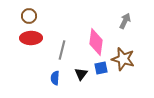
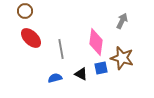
brown circle: moved 4 px left, 5 px up
gray arrow: moved 3 px left
red ellipse: rotated 45 degrees clockwise
gray line: moved 1 px left, 1 px up; rotated 24 degrees counterclockwise
brown star: moved 1 px left, 1 px up
black triangle: rotated 40 degrees counterclockwise
blue semicircle: rotated 72 degrees clockwise
